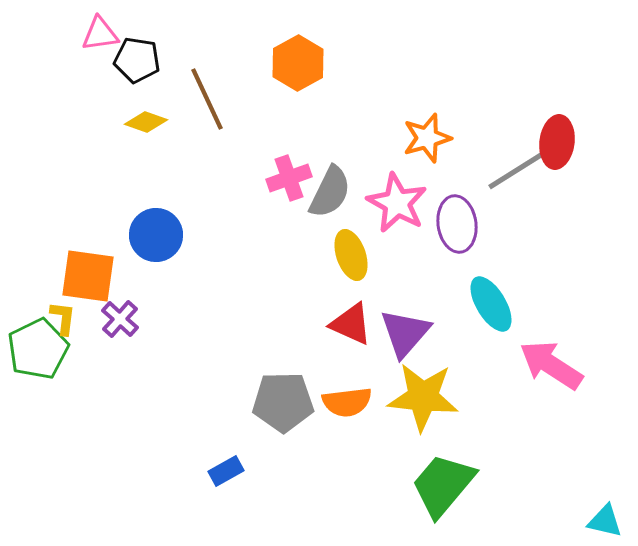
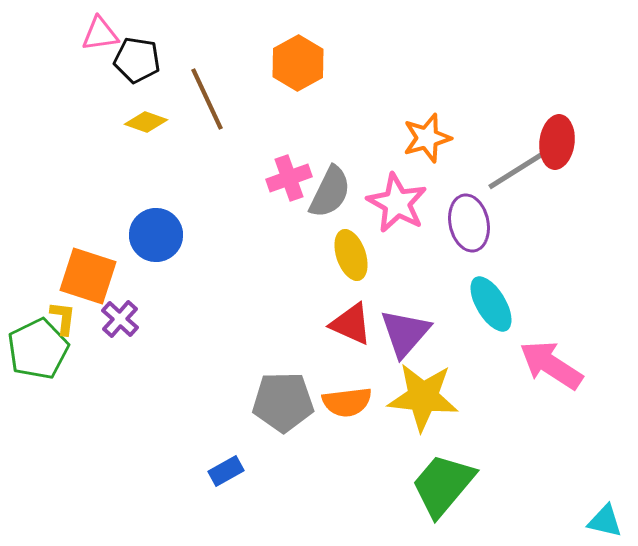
purple ellipse: moved 12 px right, 1 px up; rotated 4 degrees counterclockwise
orange square: rotated 10 degrees clockwise
